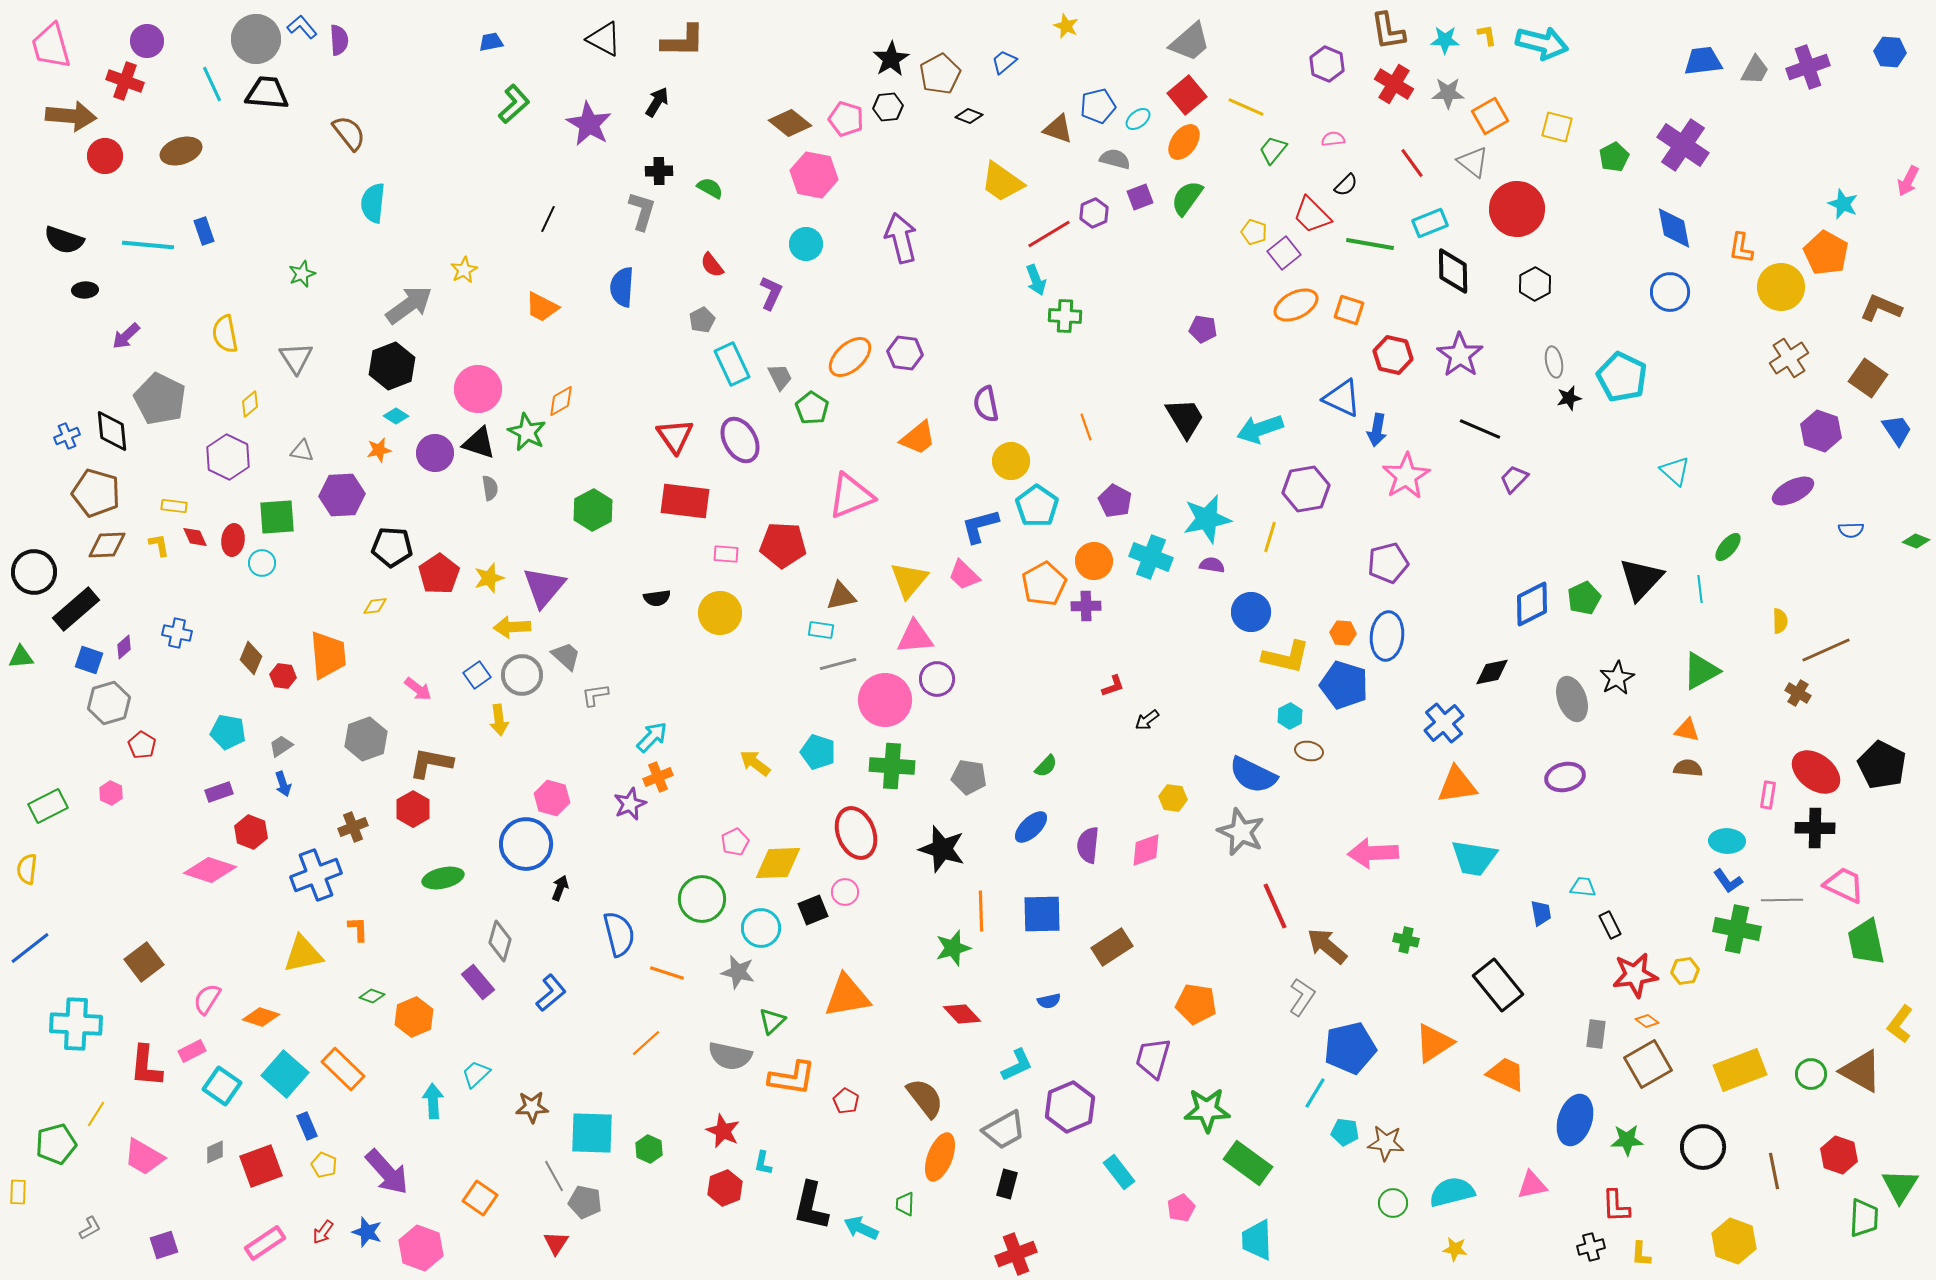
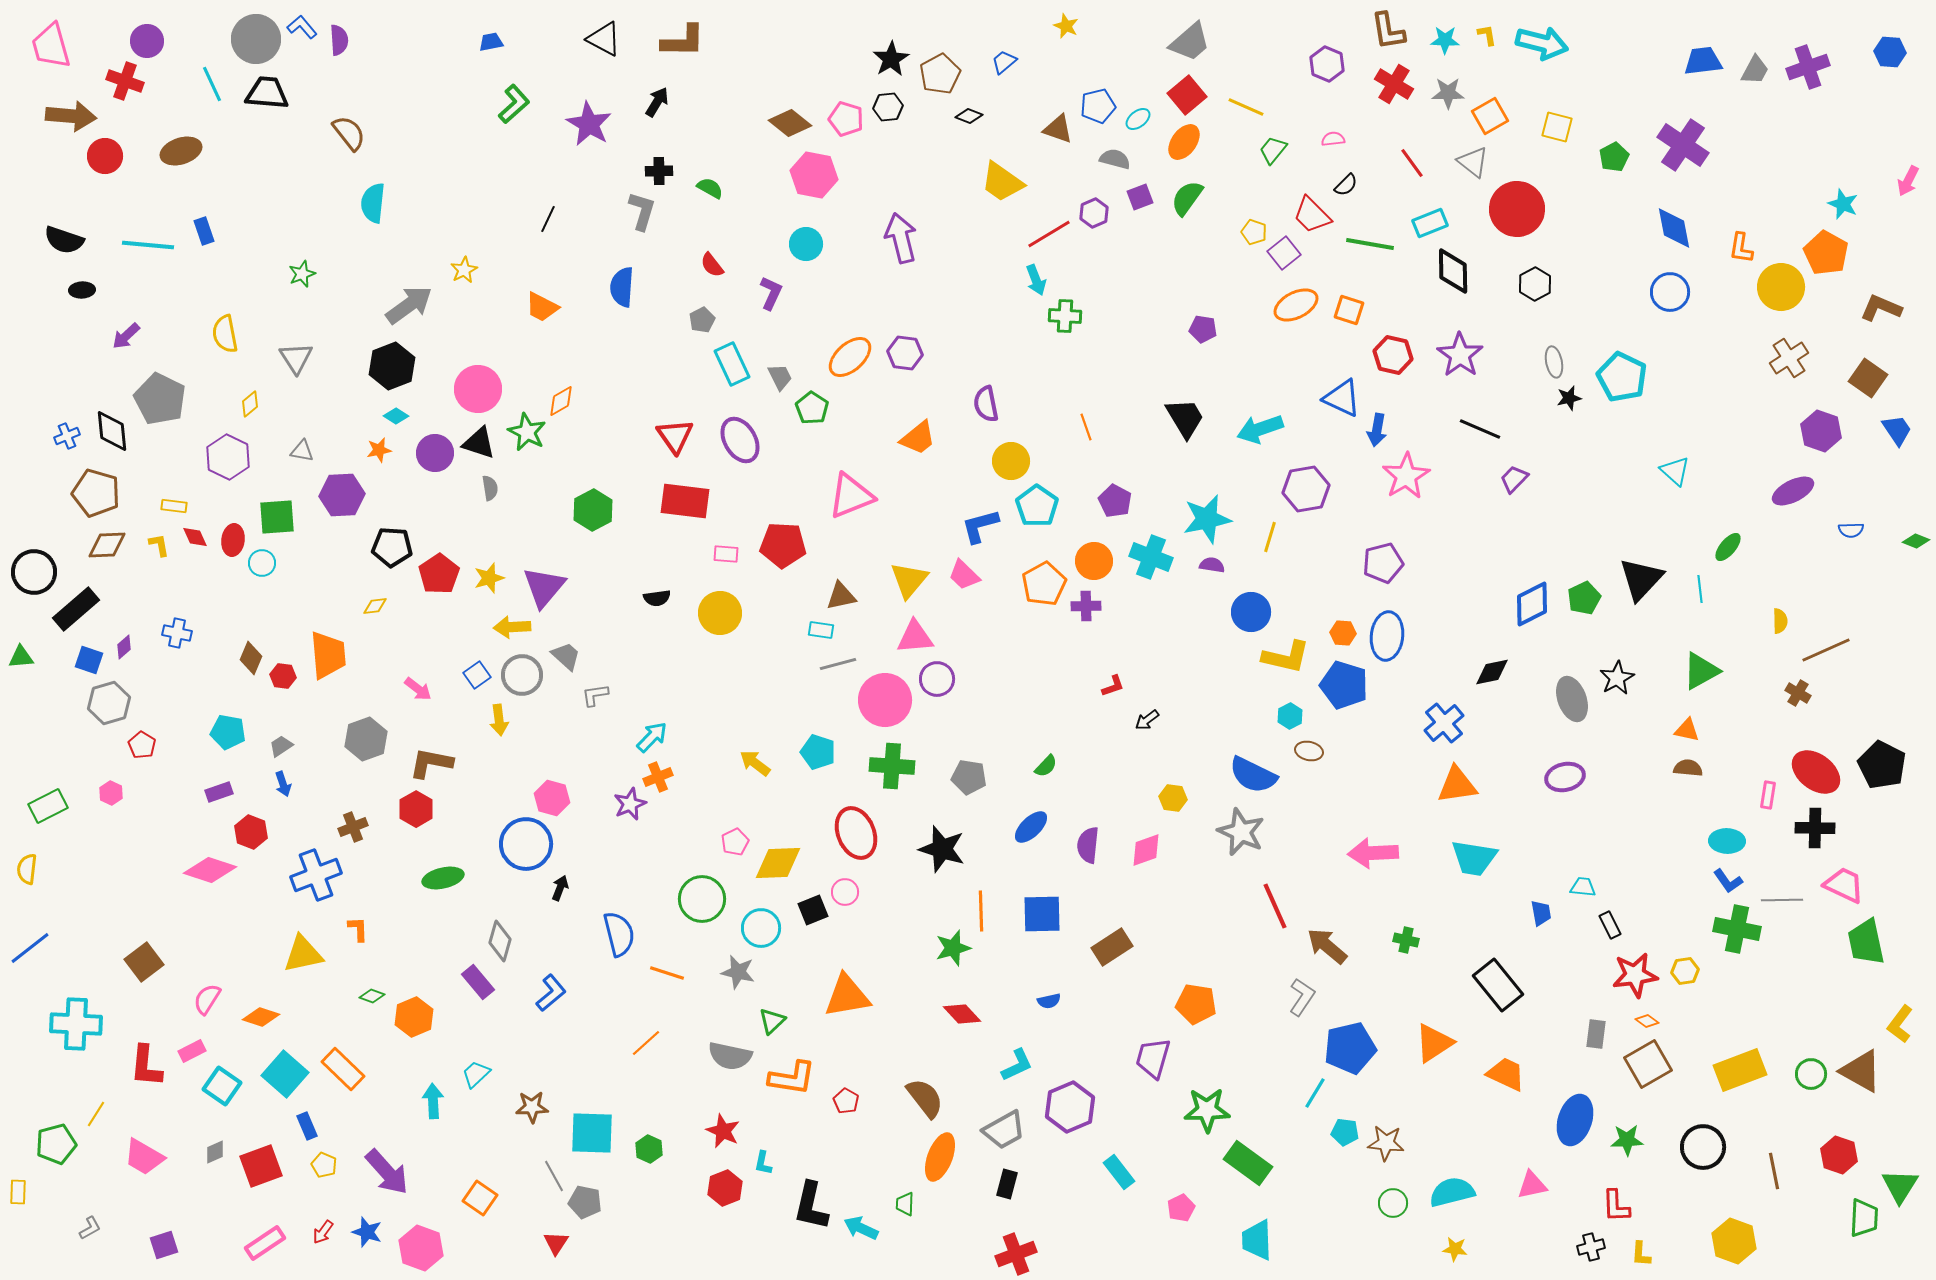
black ellipse at (85, 290): moved 3 px left
purple pentagon at (1388, 563): moved 5 px left
red hexagon at (413, 809): moved 3 px right
